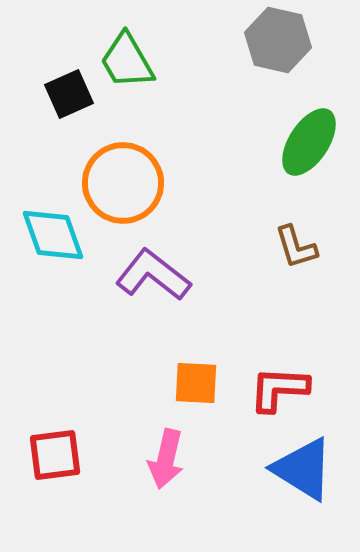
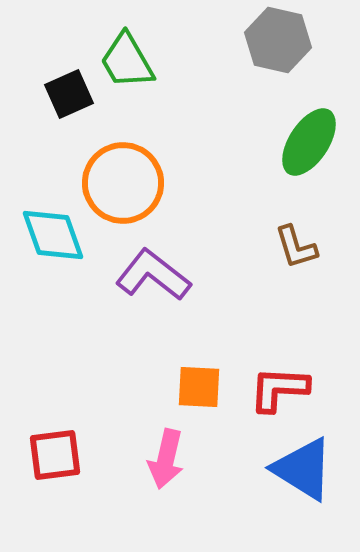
orange square: moved 3 px right, 4 px down
